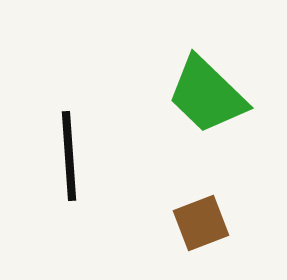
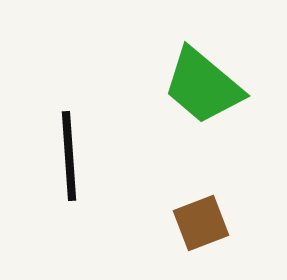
green trapezoid: moved 4 px left, 9 px up; rotated 4 degrees counterclockwise
